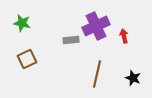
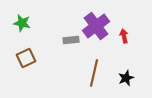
purple cross: rotated 12 degrees counterclockwise
brown square: moved 1 px left, 1 px up
brown line: moved 3 px left, 1 px up
black star: moved 7 px left; rotated 28 degrees clockwise
